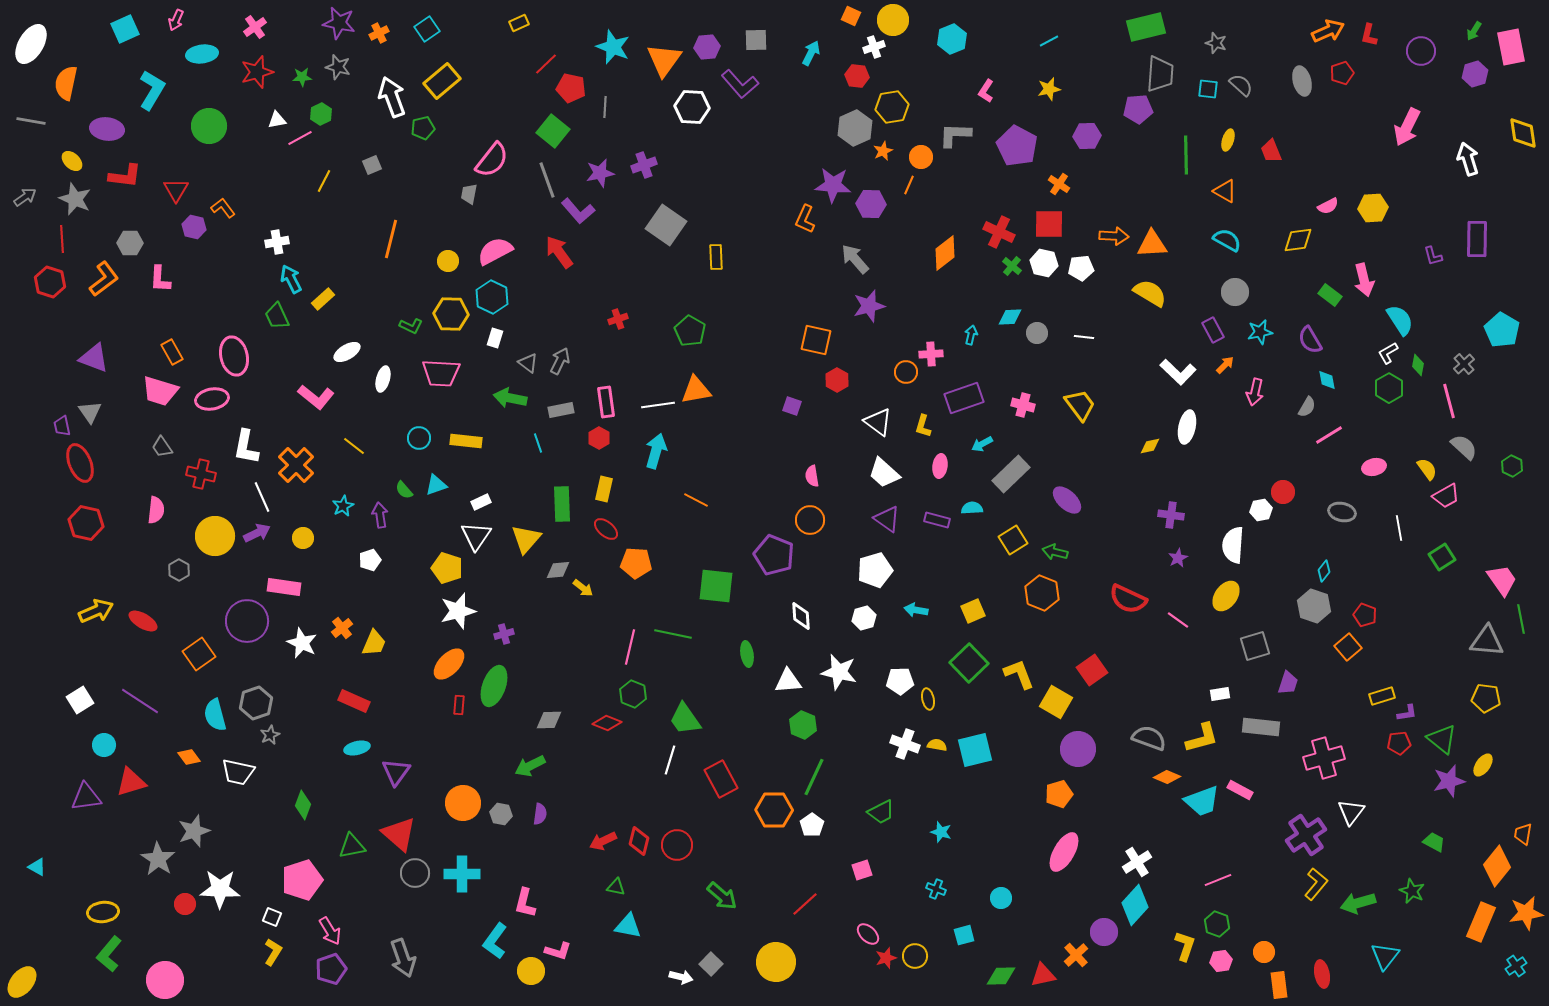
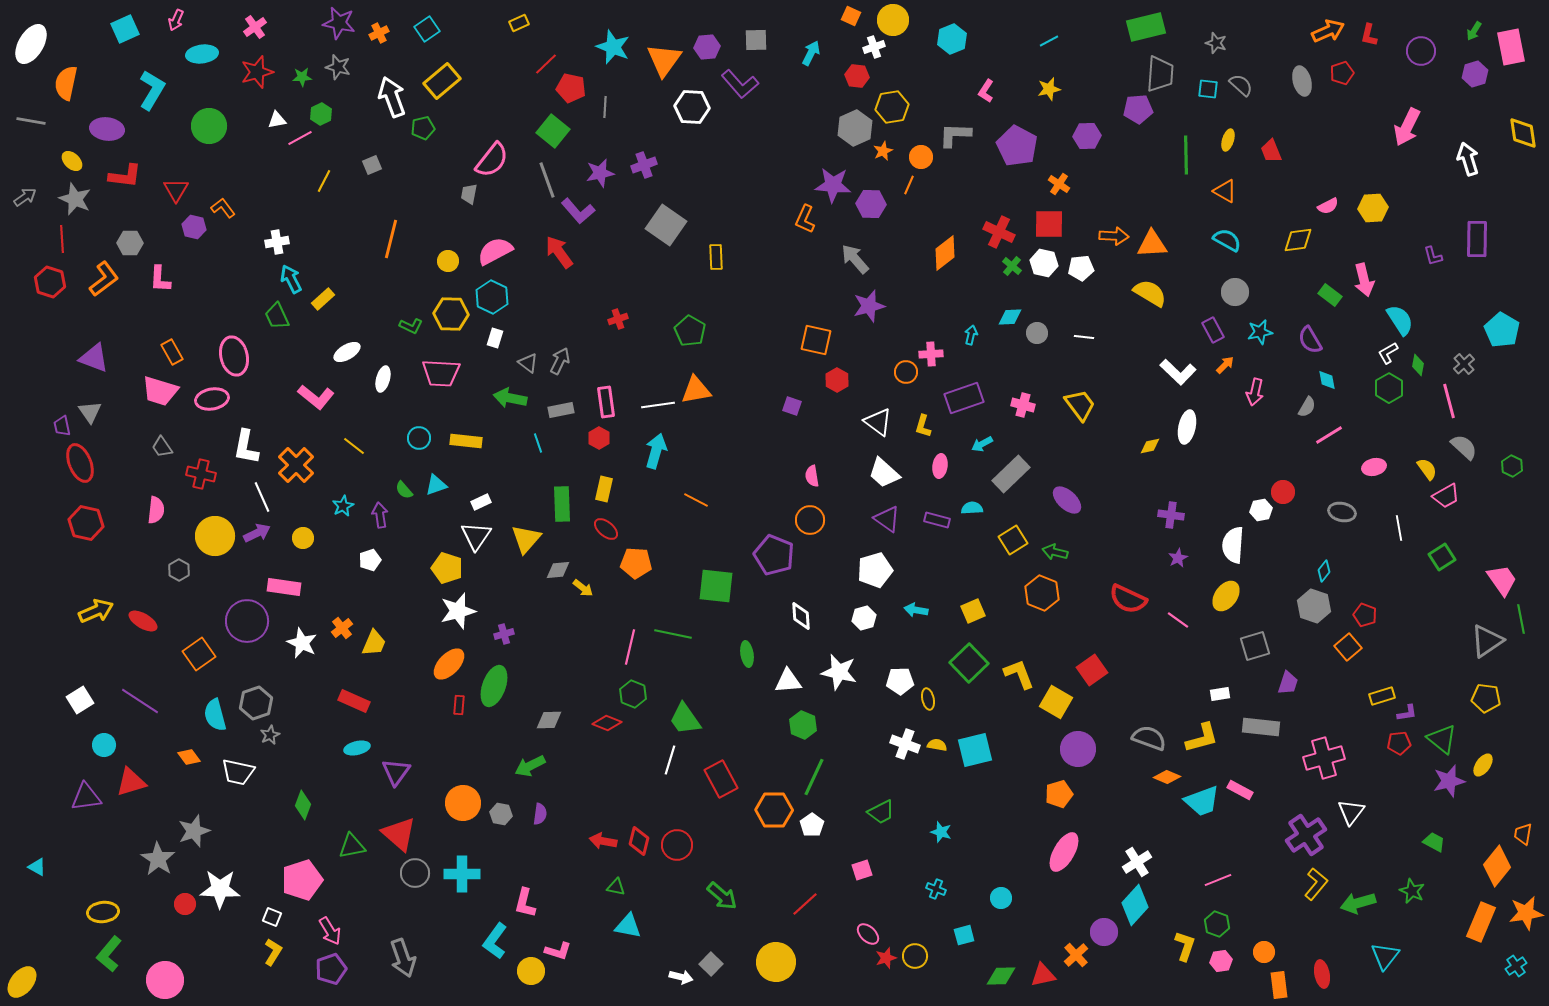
gray triangle at (1487, 641): rotated 39 degrees counterclockwise
red arrow at (603, 841): rotated 36 degrees clockwise
